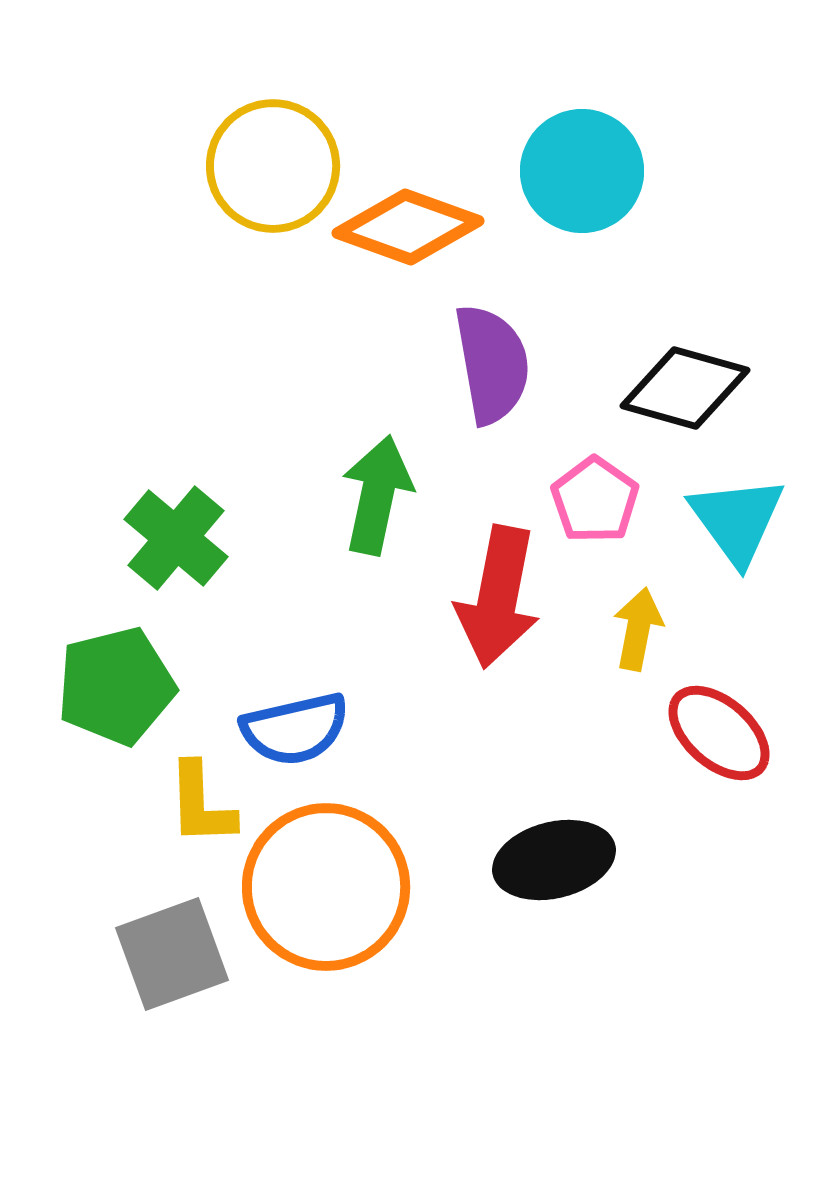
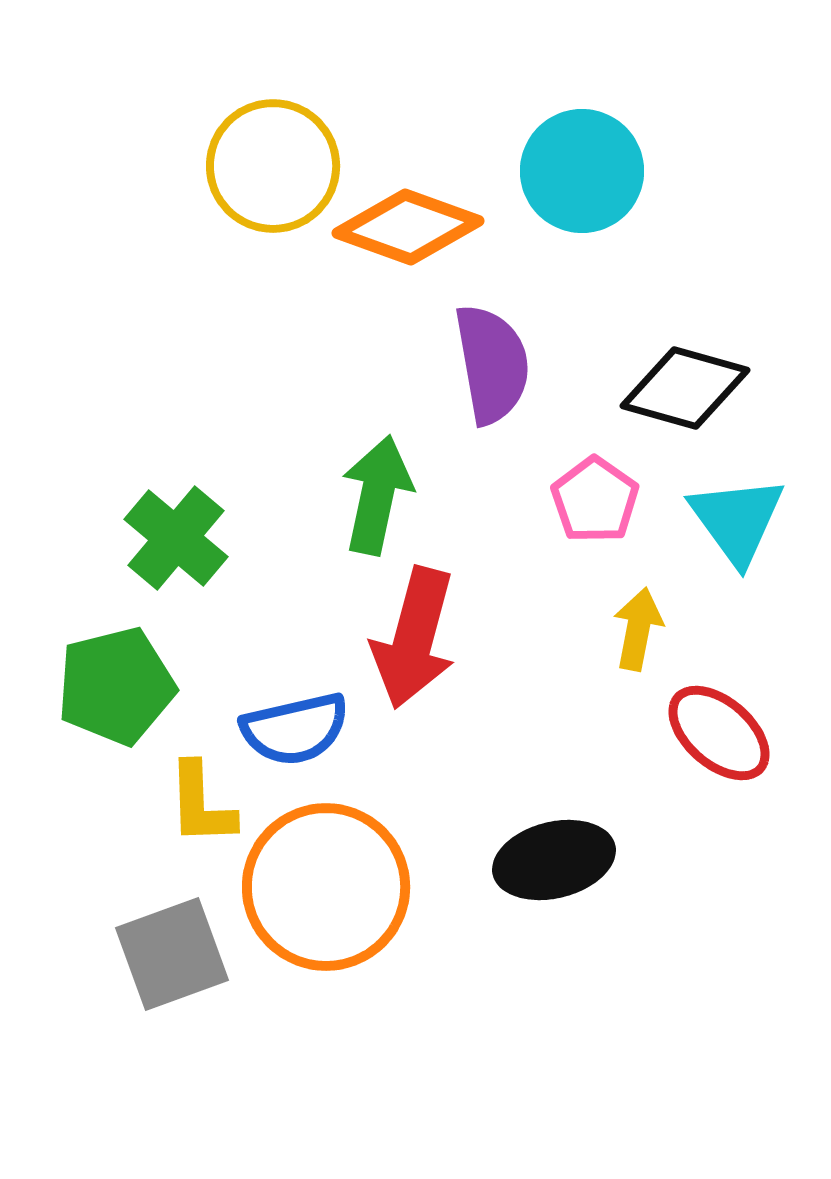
red arrow: moved 84 px left, 41 px down; rotated 4 degrees clockwise
